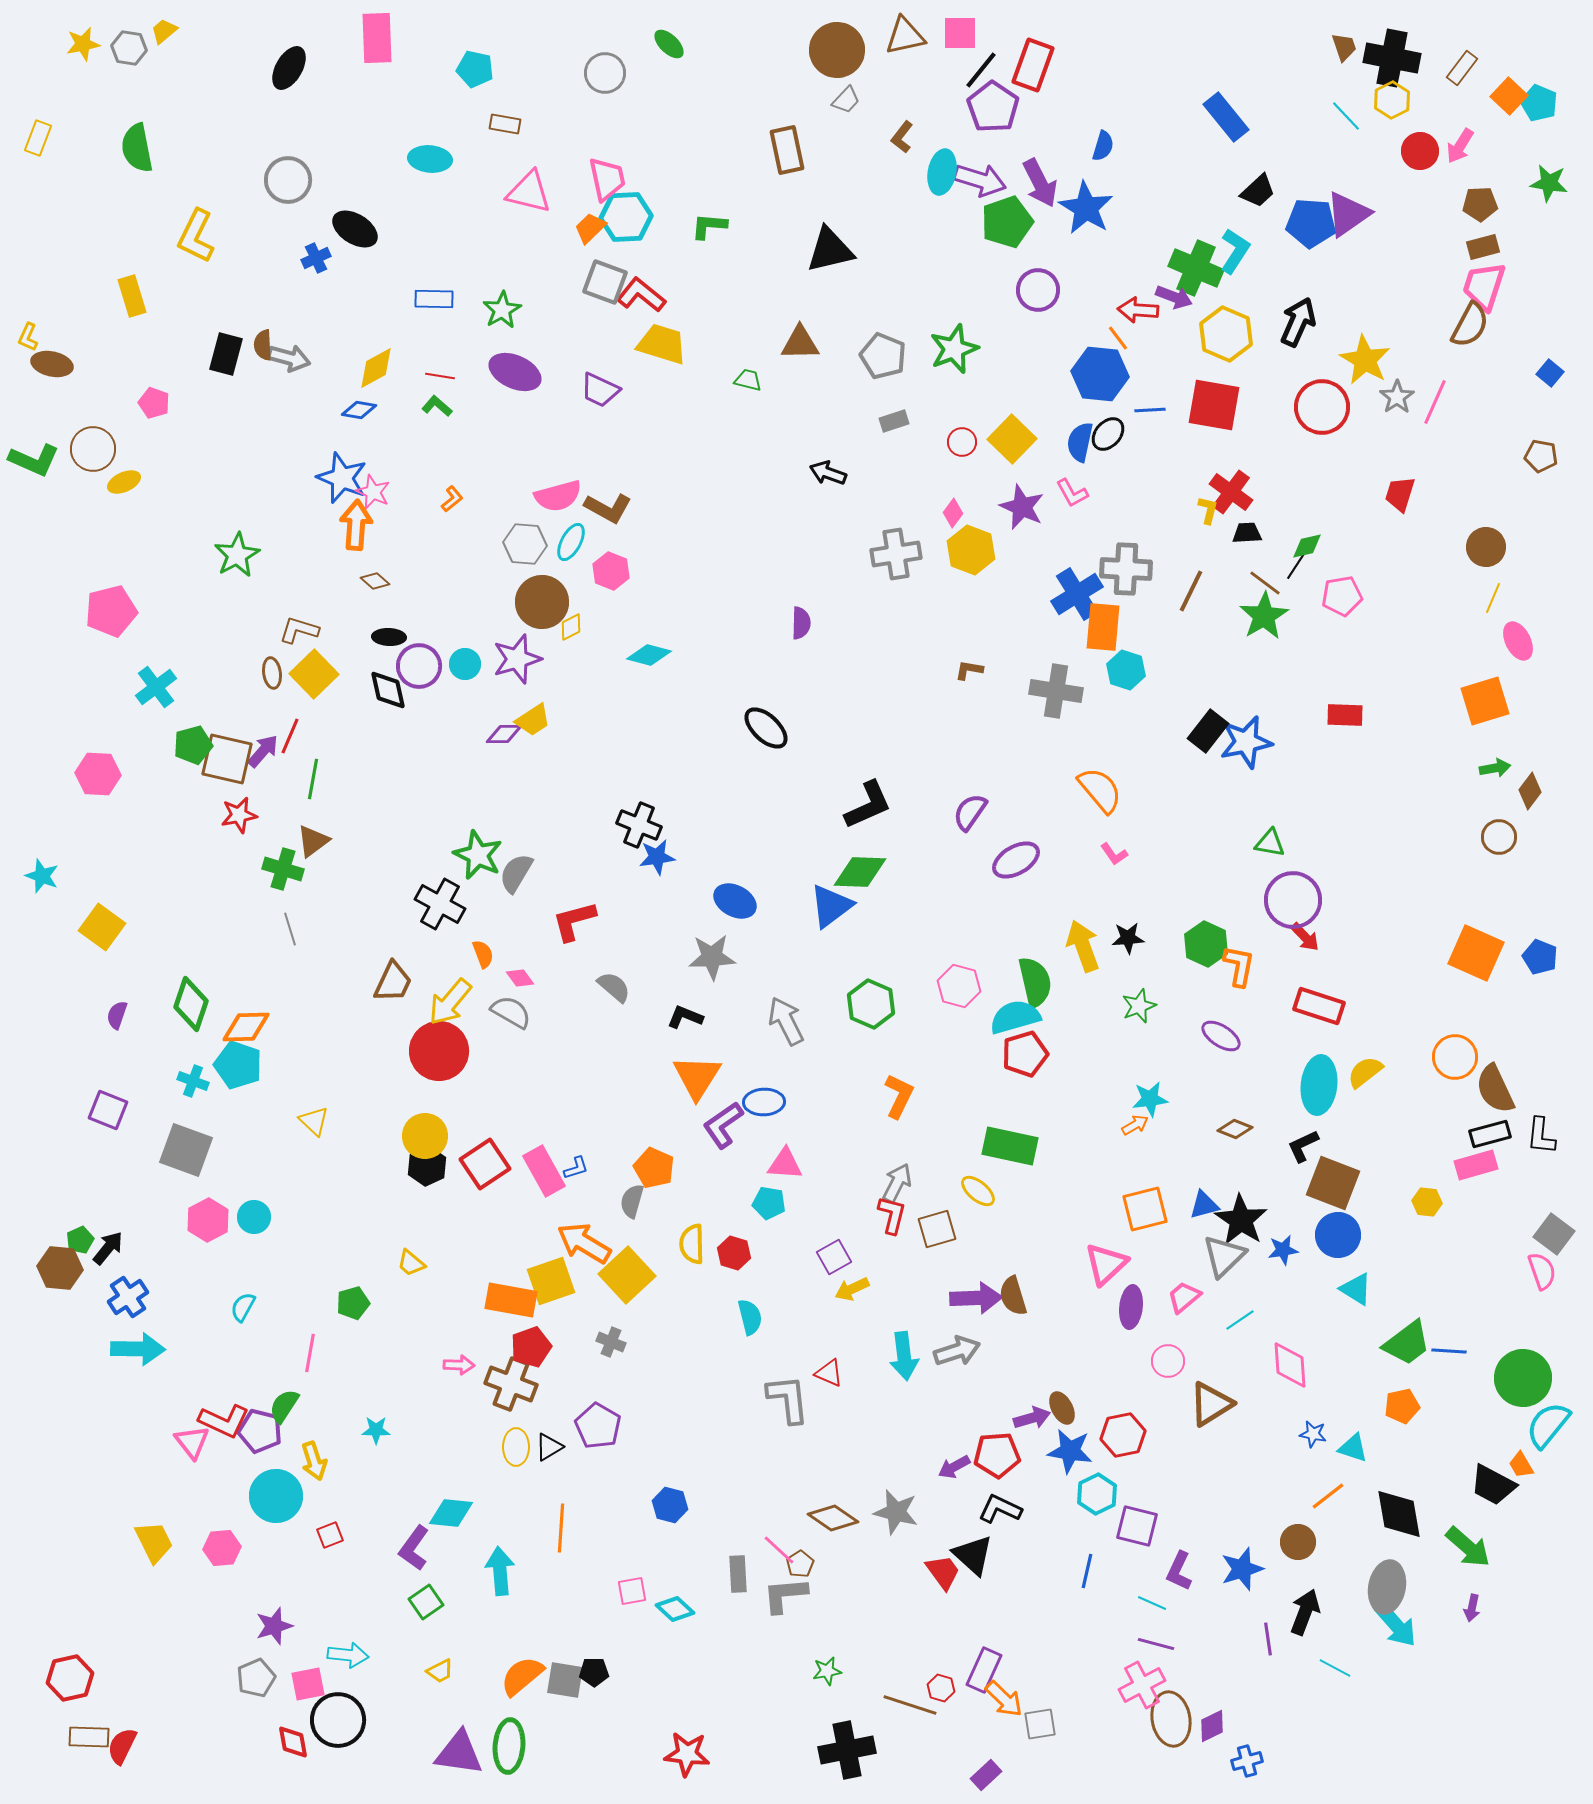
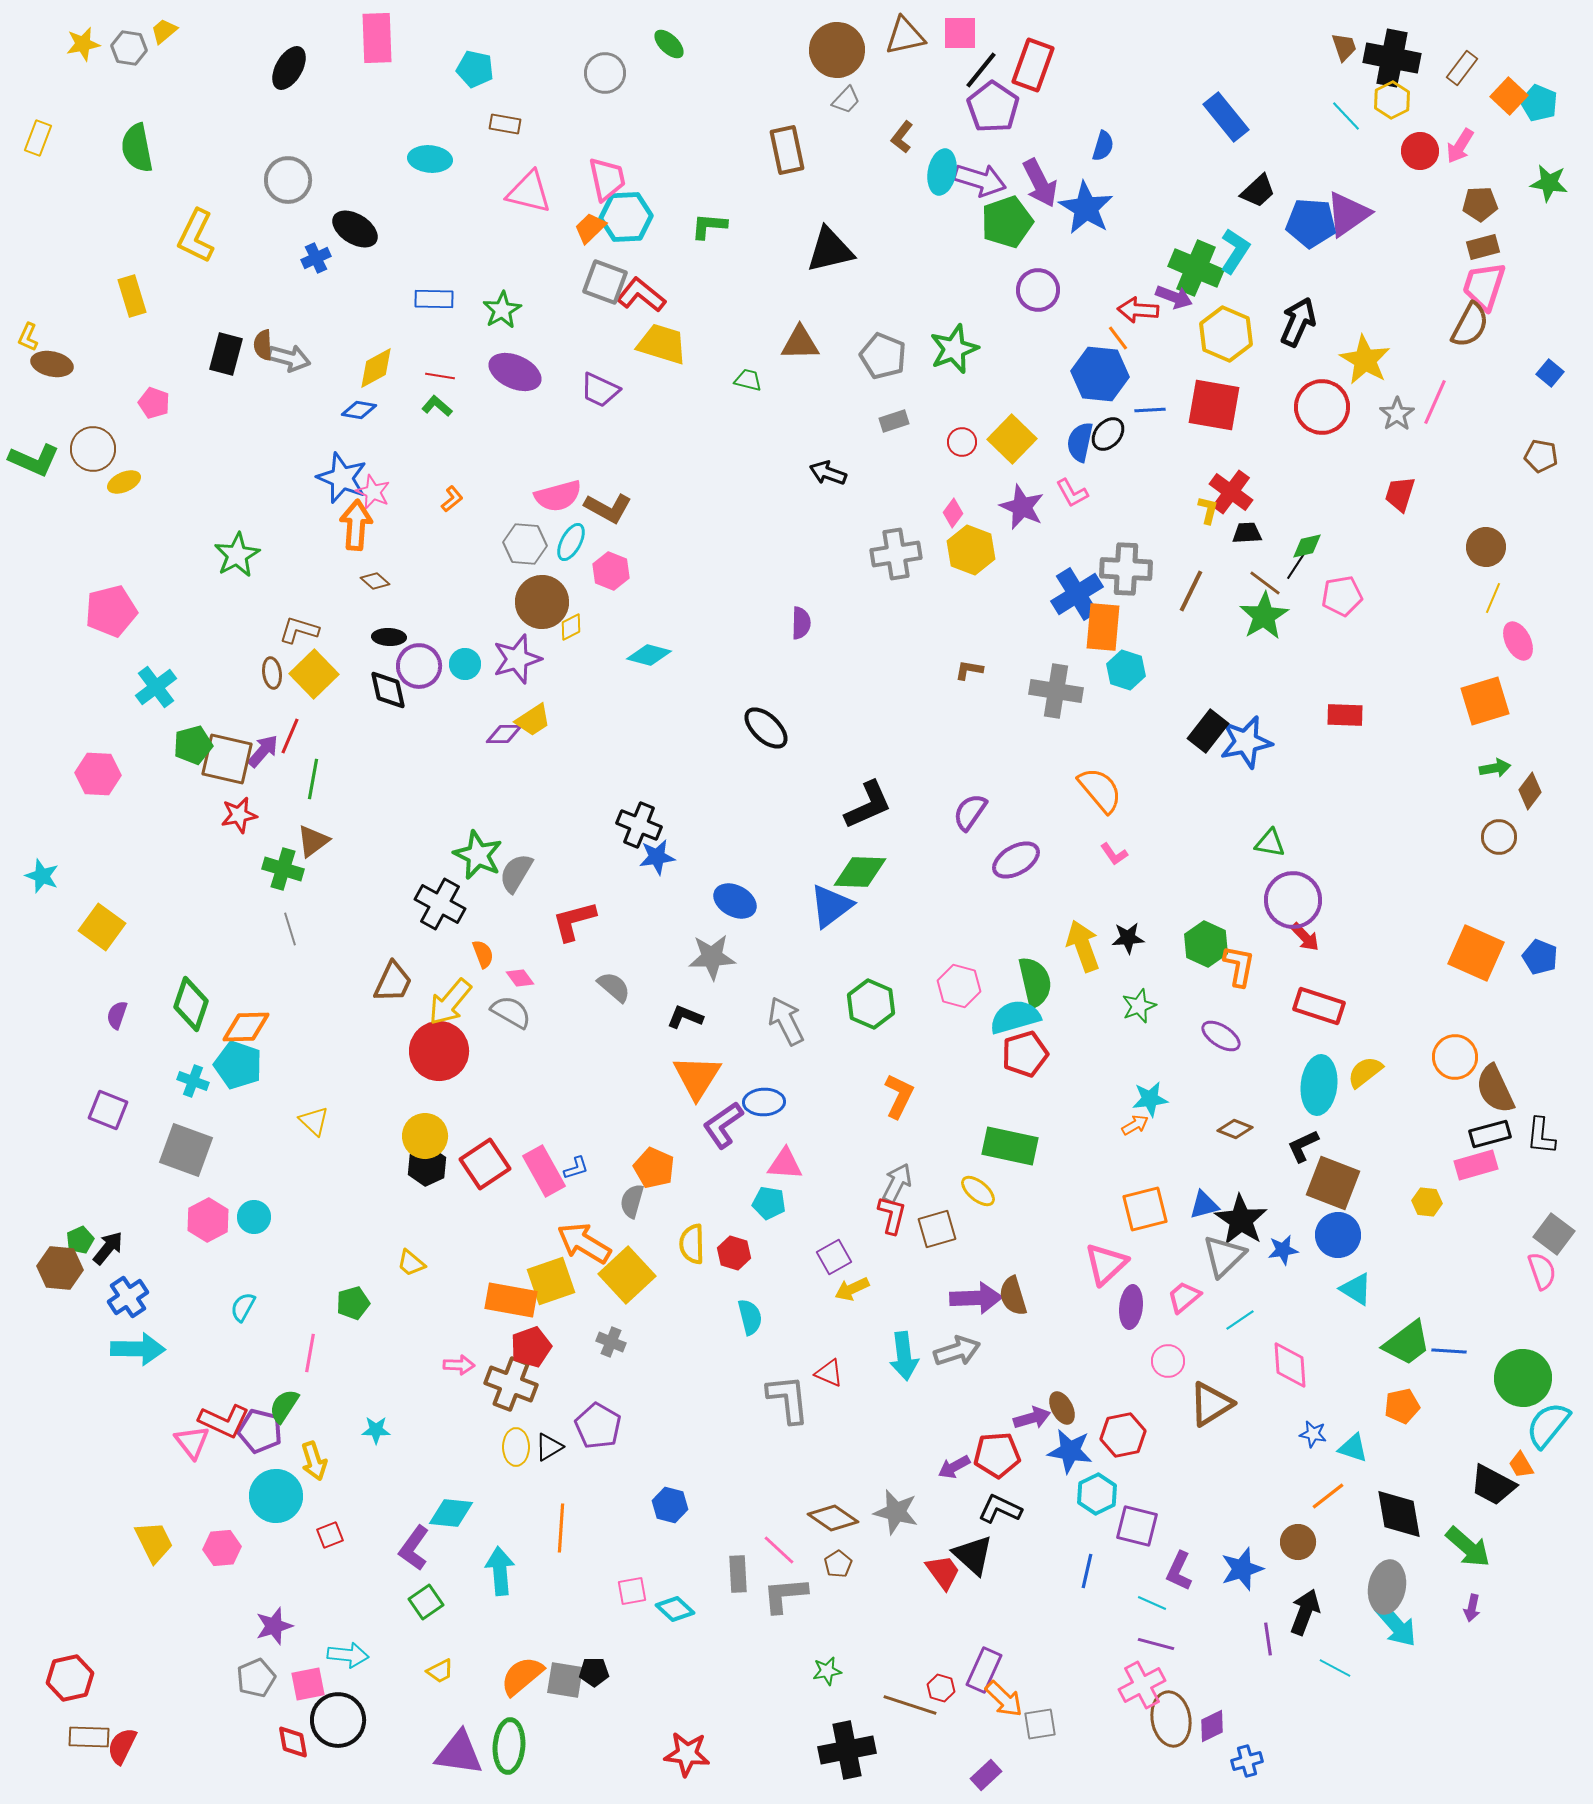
gray star at (1397, 397): moved 17 px down
brown pentagon at (800, 1564): moved 38 px right
